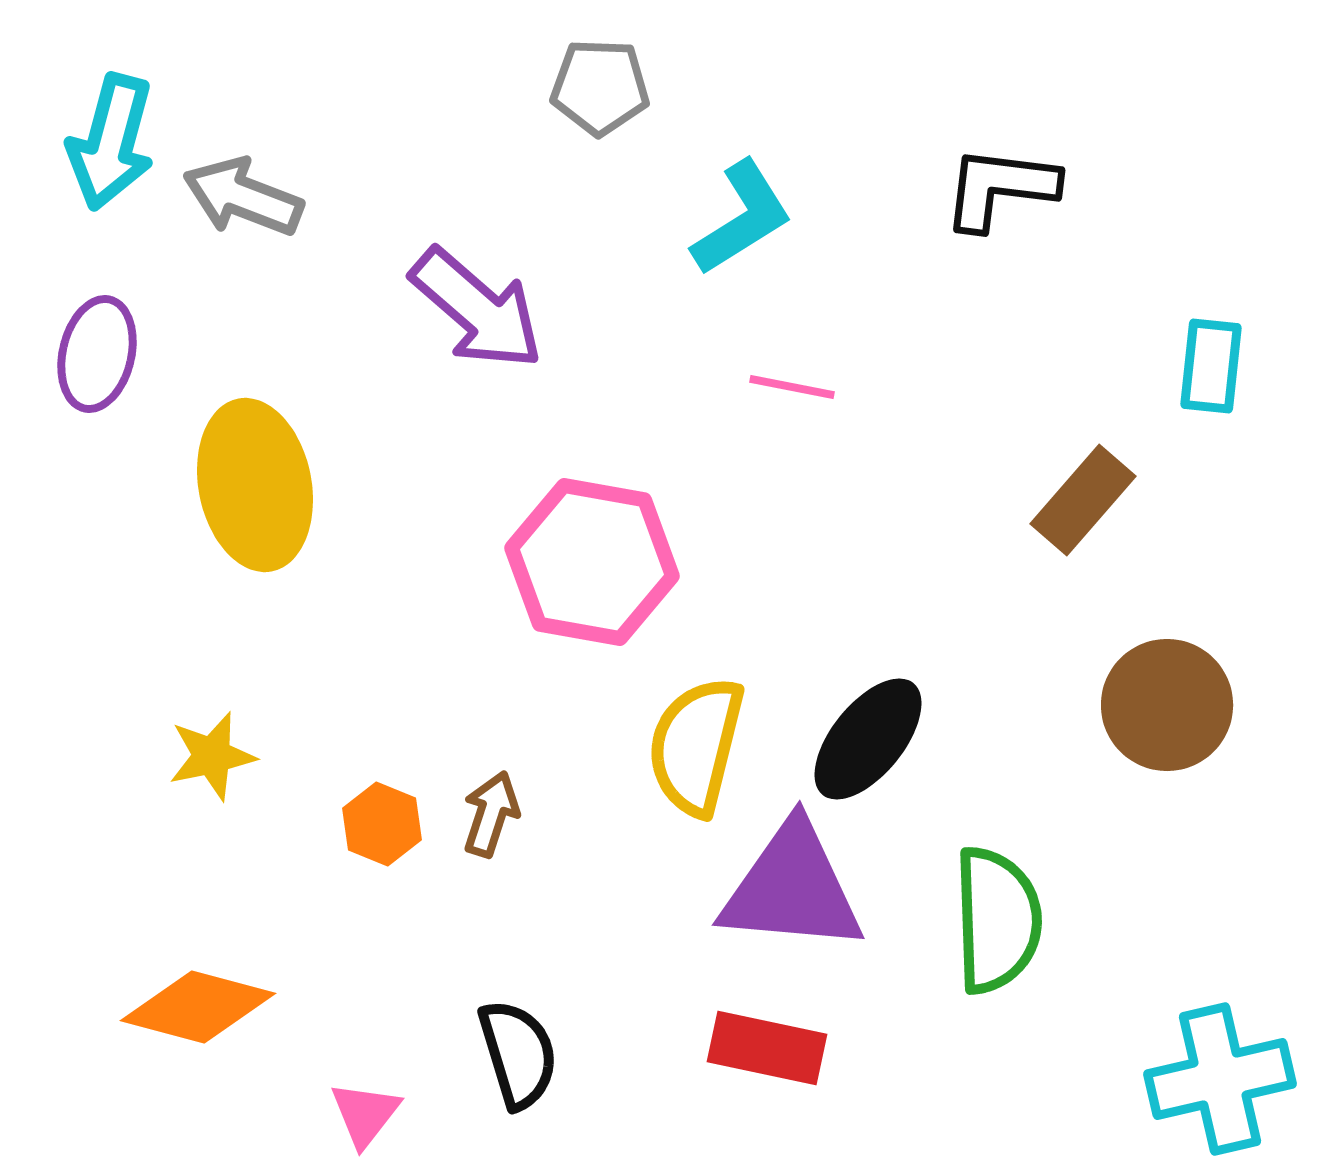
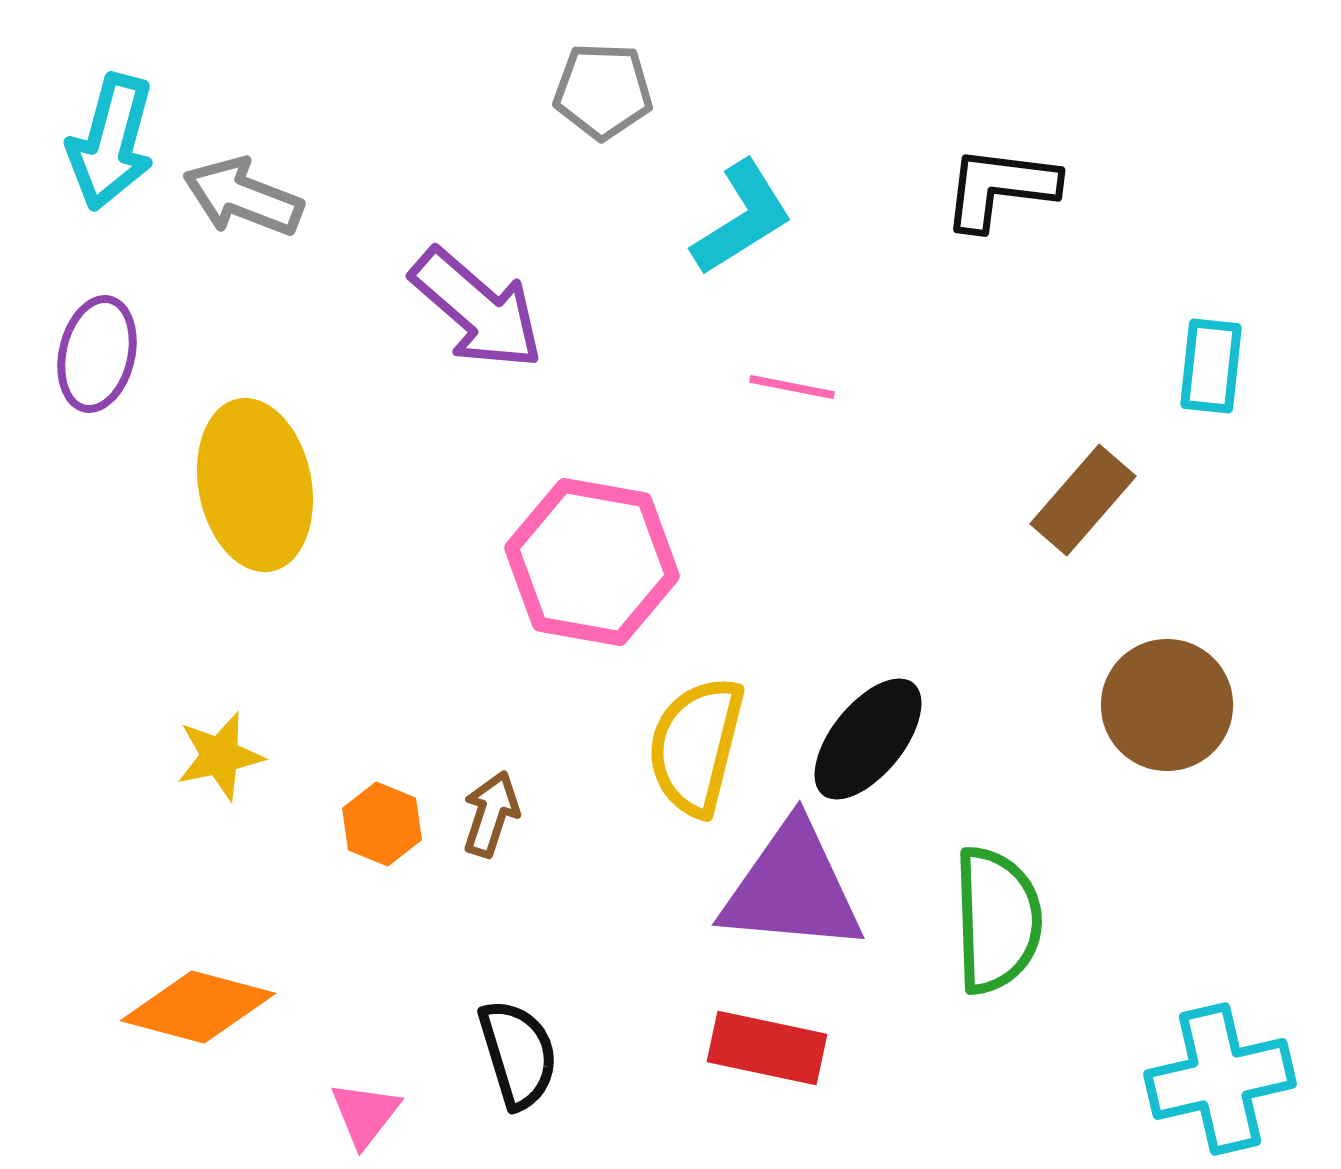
gray pentagon: moved 3 px right, 4 px down
yellow star: moved 8 px right
